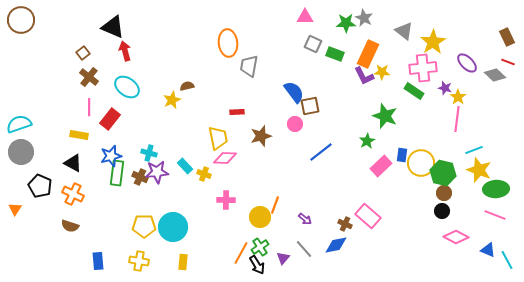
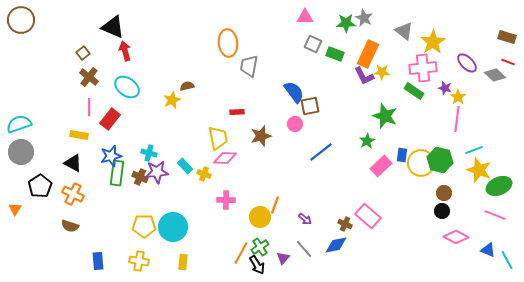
brown rectangle at (507, 37): rotated 48 degrees counterclockwise
green hexagon at (443, 173): moved 3 px left, 13 px up
black pentagon at (40, 186): rotated 15 degrees clockwise
green ellipse at (496, 189): moved 3 px right, 3 px up; rotated 20 degrees counterclockwise
